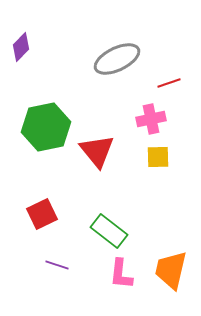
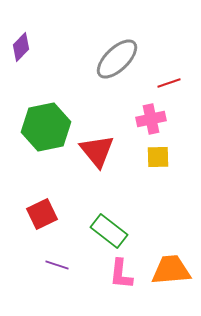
gray ellipse: rotated 18 degrees counterclockwise
orange trapezoid: rotated 72 degrees clockwise
